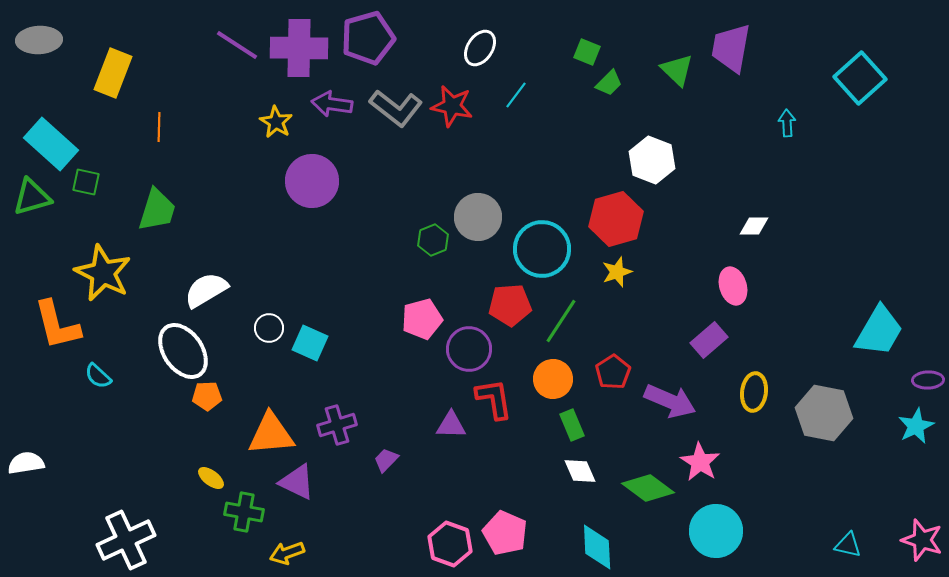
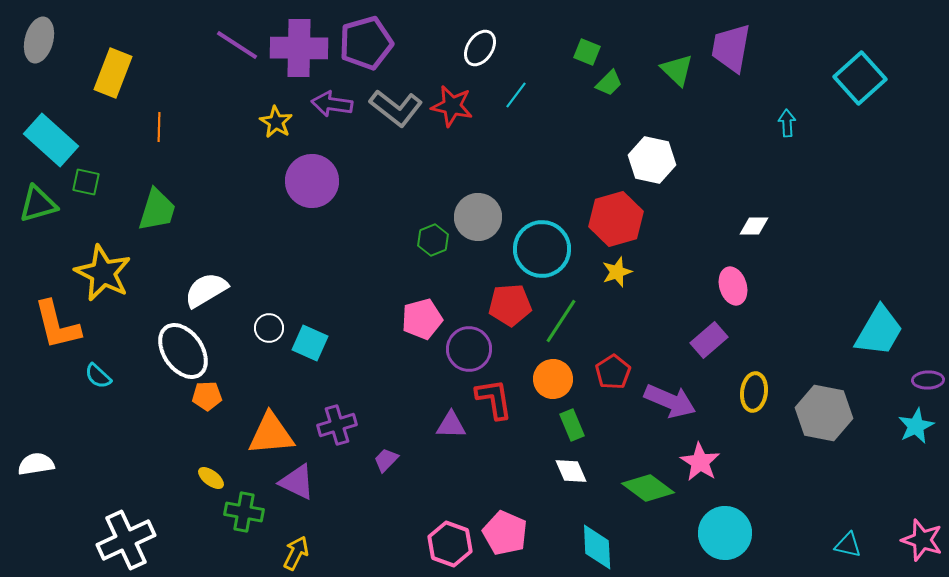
purple pentagon at (368, 38): moved 2 px left, 5 px down
gray ellipse at (39, 40): rotated 72 degrees counterclockwise
cyan rectangle at (51, 144): moved 4 px up
white hexagon at (652, 160): rotated 9 degrees counterclockwise
green triangle at (32, 197): moved 6 px right, 7 px down
white semicircle at (26, 463): moved 10 px right, 1 px down
white diamond at (580, 471): moved 9 px left
cyan circle at (716, 531): moved 9 px right, 2 px down
yellow arrow at (287, 553): moved 9 px right; rotated 136 degrees clockwise
